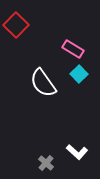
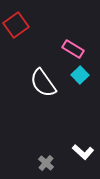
red square: rotated 10 degrees clockwise
cyan square: moved 1 px right, 1 px down
white L-shape: moved 6 px right
